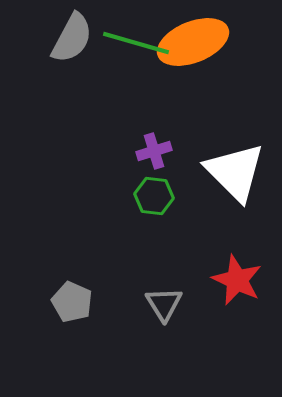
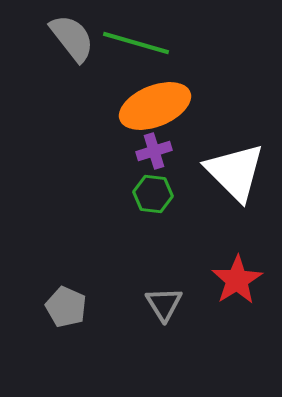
gray semicircle: rotated 66 degrees counterclockwise
orange ellipse: moved 38 px left, 64 px down
green hexagon: moved 1 px left, 2 px up
red star: rotated 15 degrees clockwise
gray pentagon: moved 6 px left, 5 px down
